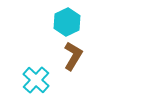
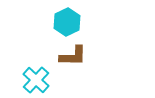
brown L-shape: rotated 60 degrees clockwise
